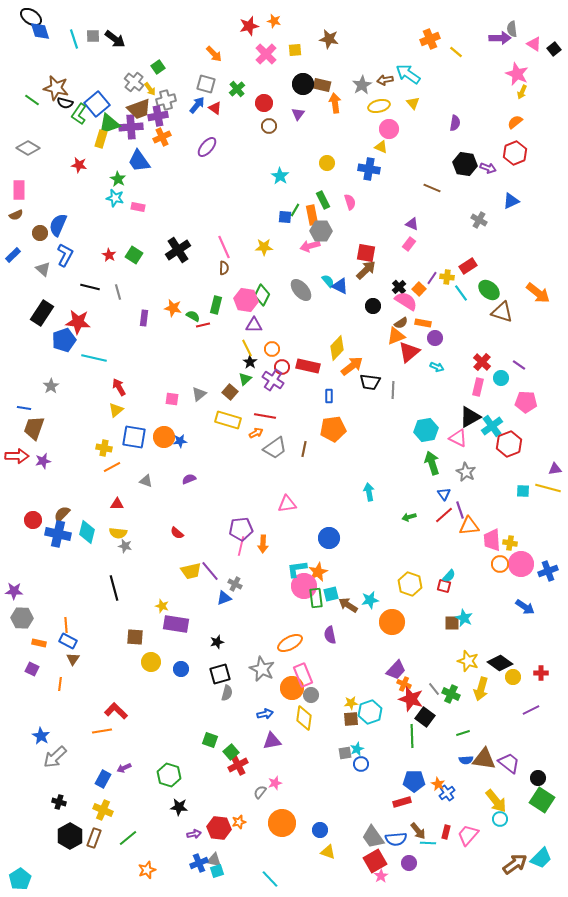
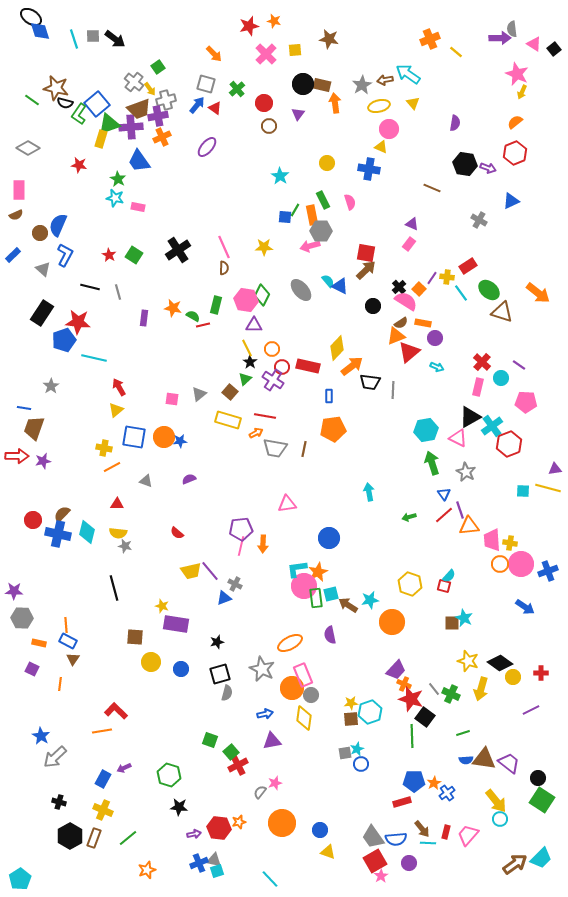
gray trapezoid at (275, 448): rotated 45 degrees clockwise
orange star at (438, 784): moved 4 px left, 1 px up; rotated 16 degrees clockwise
brown arrow at (418, 831): moved 4 px right, 2 px up
